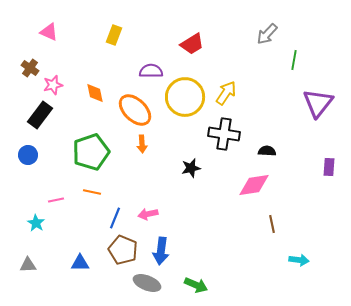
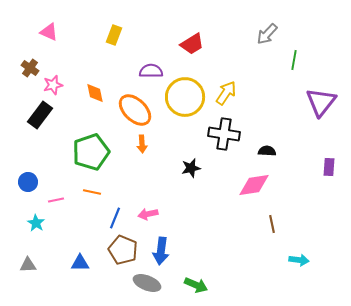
purple triangle: moved 3 px right, 1 px up
blue circle: moved 27 px down
